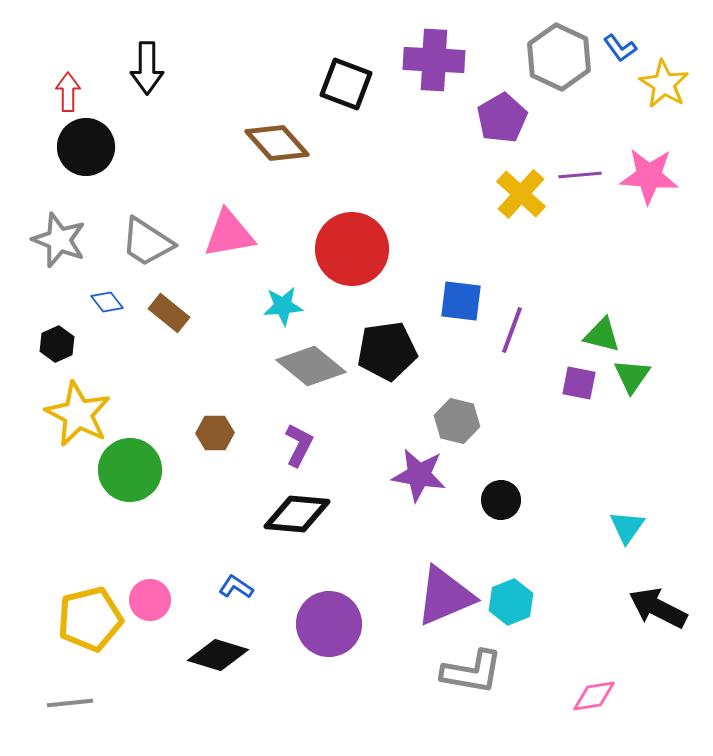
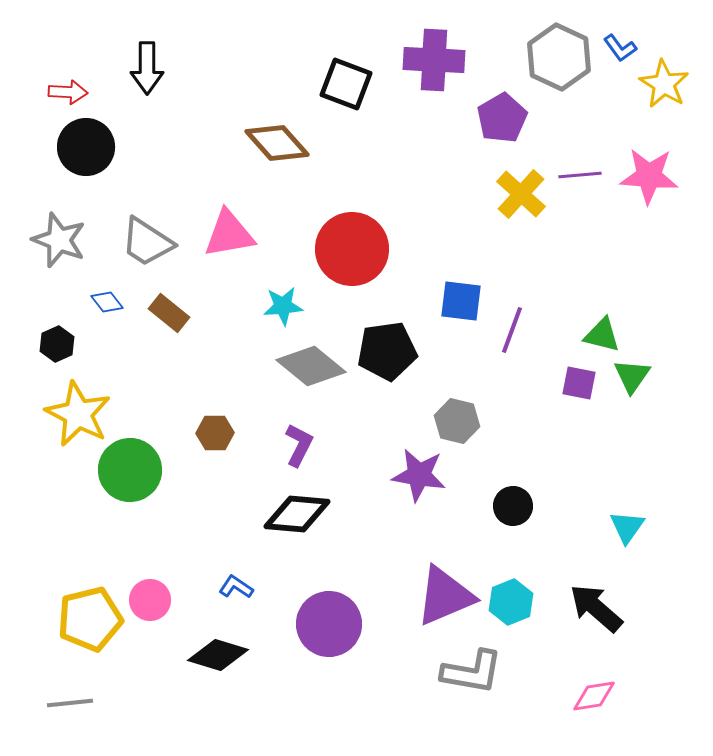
red arrow at (68, 92): rotated 93 degrees clockwise
black circle at (501, 500): moved 12 px right, 6 px down
black arrow at (658, 608): moved 62 px left; rotated 14 degrees clockwise
